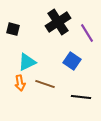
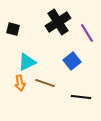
blue square: rotated 18 degrees clockwise
brown line: moved 1 px up
